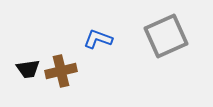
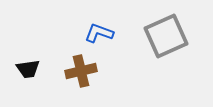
blue L-shape: moved 1 px right, 6 px up
brown cross: moved 20 px right
